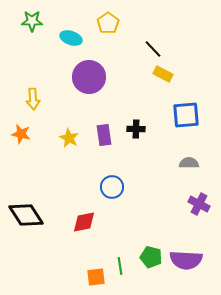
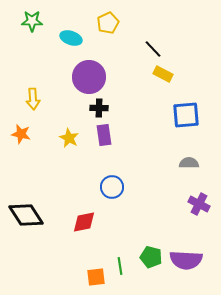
yellow pentagon: rotated 10 degrees clockwise
black cross: moved 37 px left, 21 px up
